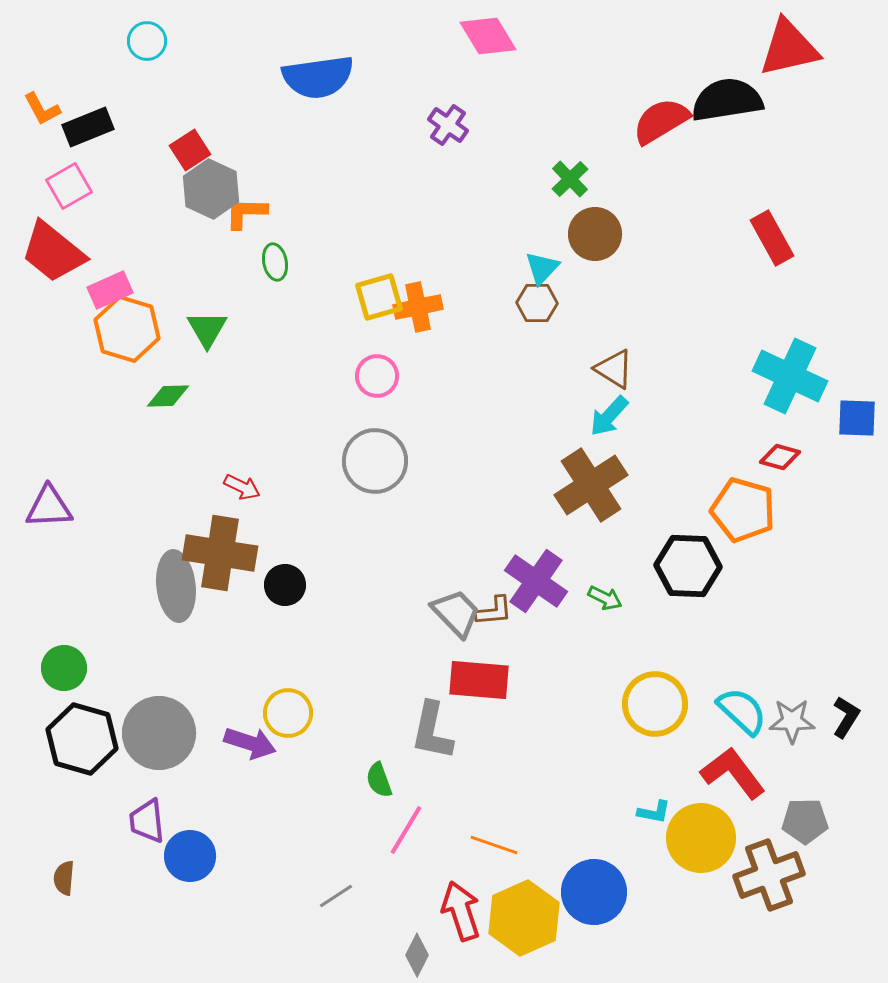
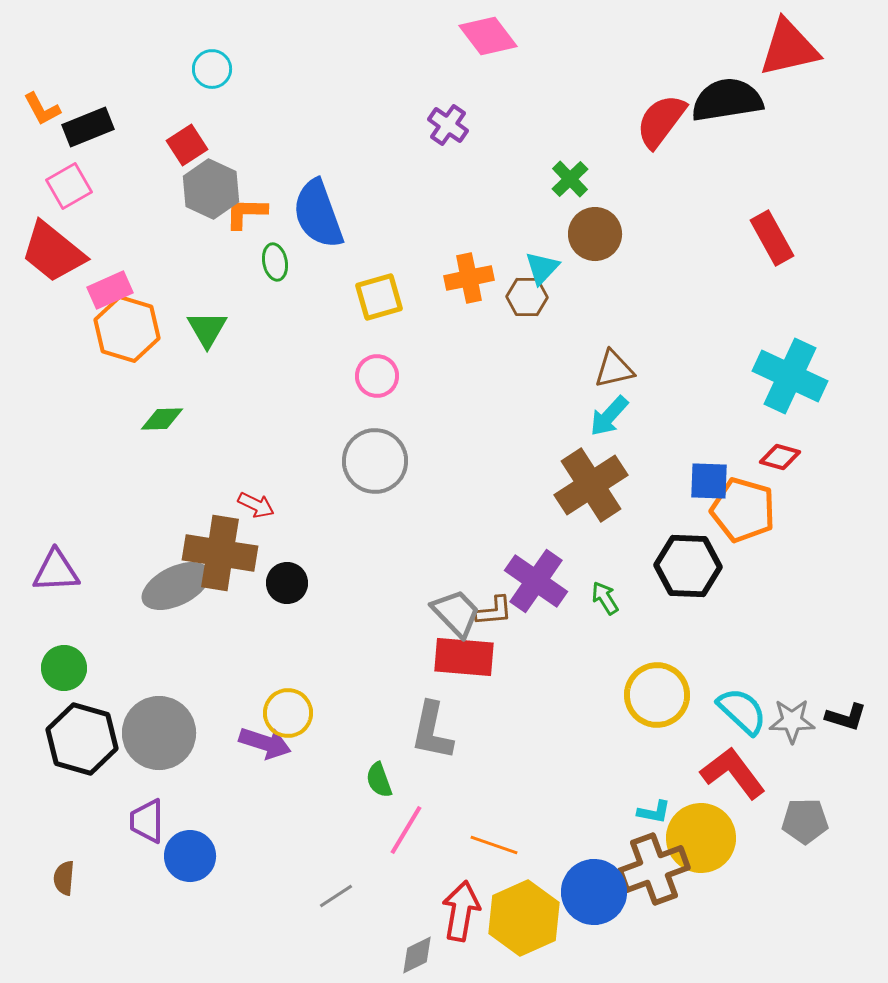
pink diamond at (488, 36): rotated 6 degrees counterclockwise
cyan circle at (147, 41): moved 65 px right, 28 px down
blue semicircle at (318, 77): moved 137 px down; rotated 78 degrees clockwise
red semicircle at (661, 121): rotated 22 degrees counterclockwise
red square at (190, 150): moved 3 px left, 5 px up
brown hexagon at (537, 303): moved 10 px left, 6 px up
orange cross at (418, 307): moved 51 px right, 29 px up
brown triangle at (614, 369): rotated 45 degrees counterclockwise
green diamond at (168, 396): moved 6 px left, 23 px down
blue square at (857, 418): moved 148 px left, 63 px down
red arrow at (242, 487): moved 14 px right, 18 px down
purple triangle at (49, 507): moved 7 px right, 64 px down
black circle at (285, 585): moved 2 px right, 2 px up
gray ellipse at (176, 586): rotated 70 degrees clockwise
green arrow at (605, 598): rotated 148 degrees counterclockwise
red rectangle at (479, 680): moved 15 px left, 23 px up
yellow circle at (655, 704): moved 2 px right, 9 px up
black L-shape at (846, 717): rotated 75 degrees clockwise
purple arrow at (250, 743): moved 15 px right
purple trapezoid at (147, 821): rotated 6 degrees clockwise
brown cross at (769, 875): moved 115 px left, 6 px up
red arrow at (461, 911): rotated 28 degrees clockwise
gray diamond at (417, 955): rotated 36 degrees clockwise
